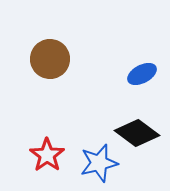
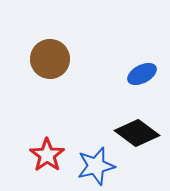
blue star: moved 3 px left, 3 px down
